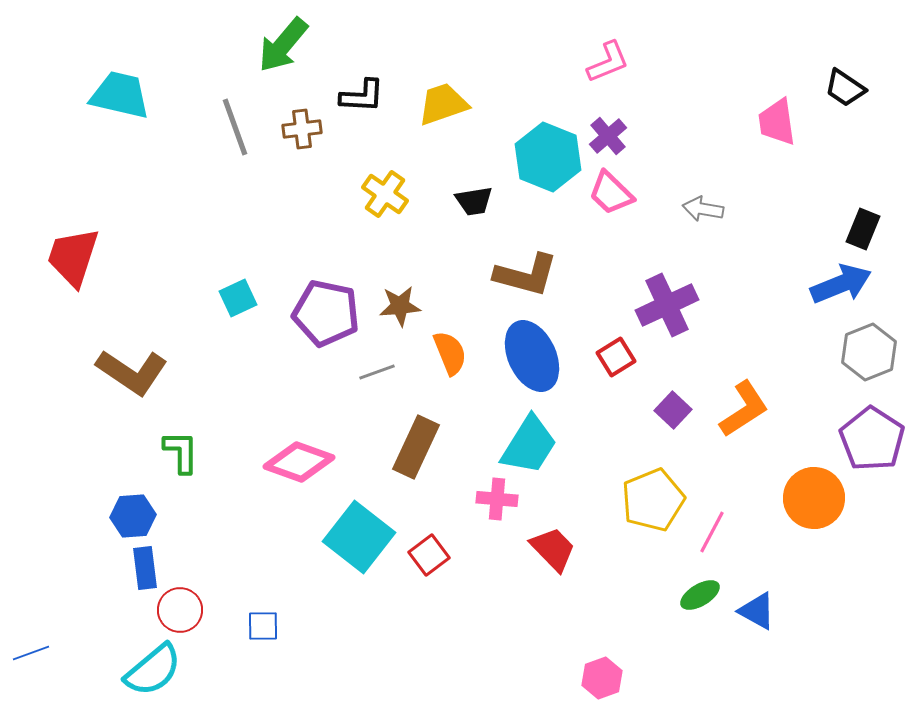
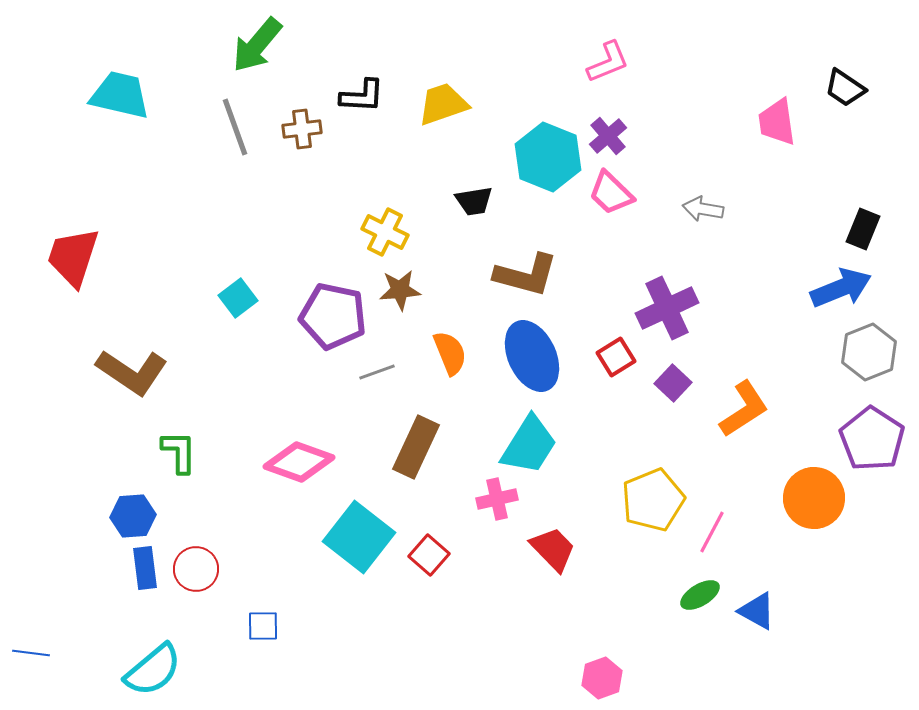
green arrow at (283, 45): moved 26 px left
yellow cross at (385, 194): moved 38 px down; rotated 9 degrees counterclockwise
blue arrow at (841, 284): moved 4 px down
cyan square at (238, 298): rotated 12 degrees counterclockwise
purple cross at (667, 305): moved 3 px down
brown star at (400, 306): moved 16 px up
purple pentagon at (326, 313): moved 7 px right, 3 px down
purple square at (673, 410): moved 27 px up
green L-shape at (181, 452): moved 2 px left
pink cross at (497, 499): rotated 18 degrees counterclockwise
red square at (429, 555): rotated 12 degrees counterclockwise
red circle at (180, 610): moved 16 px right, 41 px up
blue line at (31, 653): rotated 27 degrees clockwise
